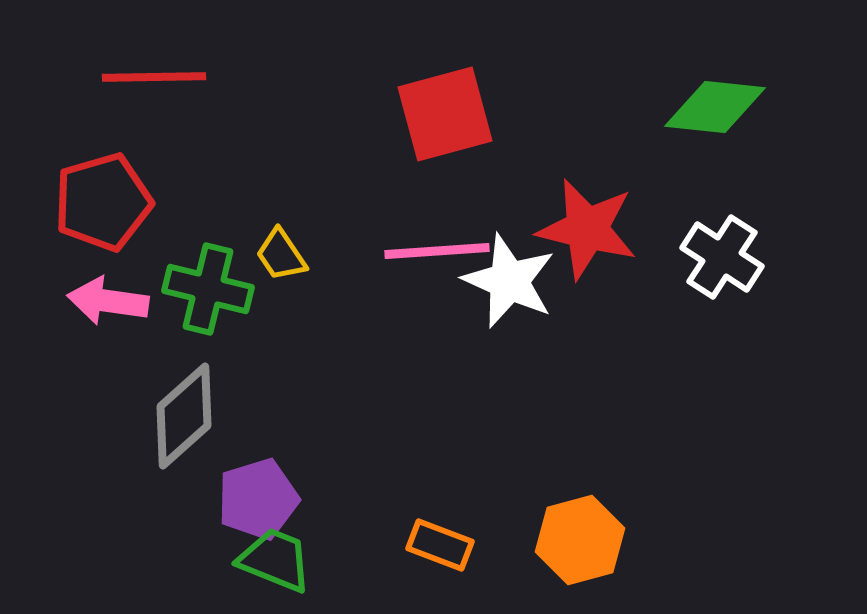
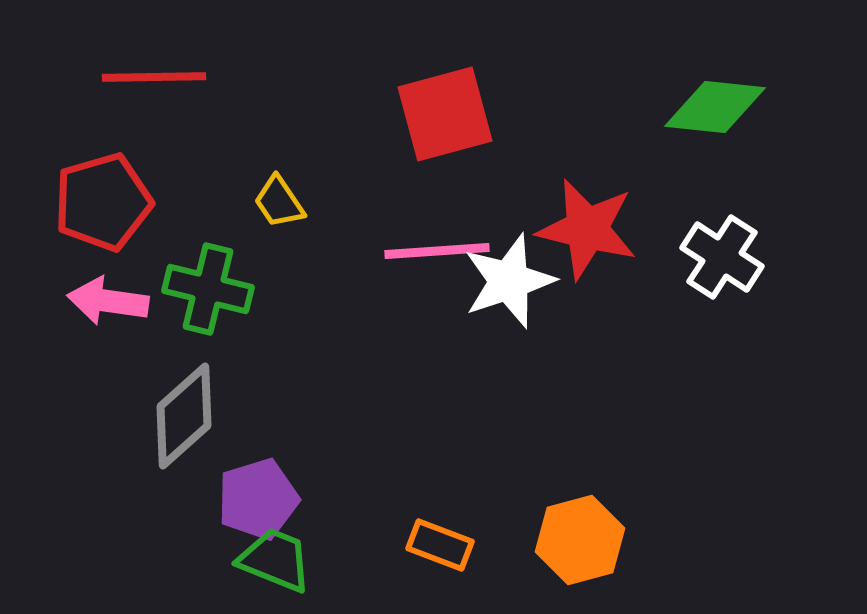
yellow trapezoid: moved 2 px left, 53 px up
white star: rotated 30 degrees clockwise
